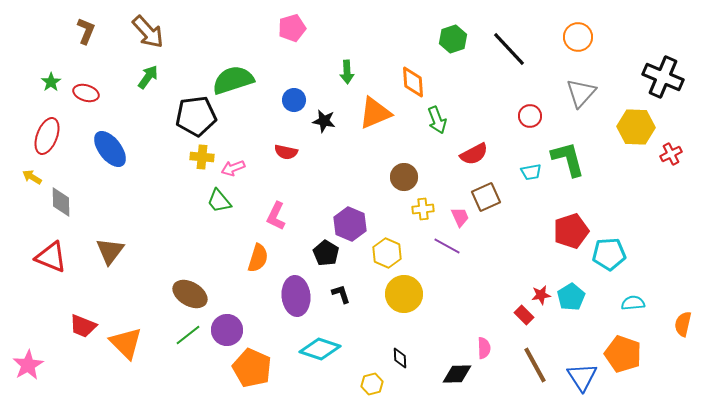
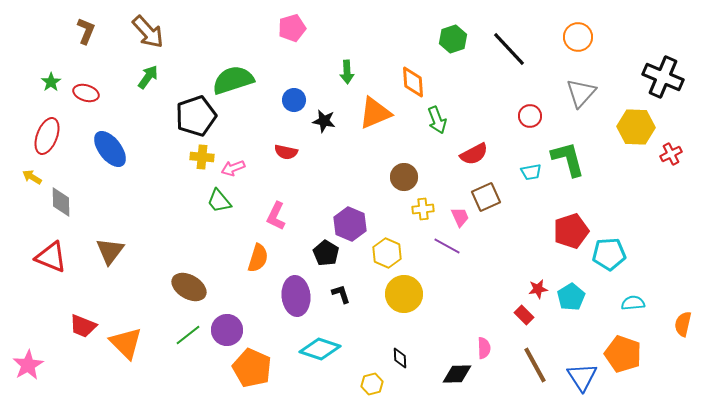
black pentagon at (196, 116): rotated 12 degrees counterclockwise
brown ellipse at (190, 294): moved 1 px left, 7 px up
red star at (541, 295): moved 3 px left, 6 px up
